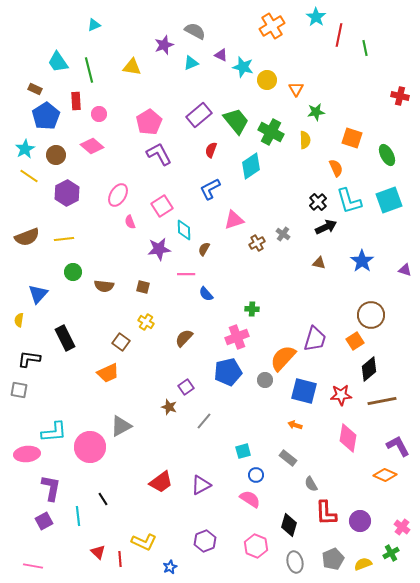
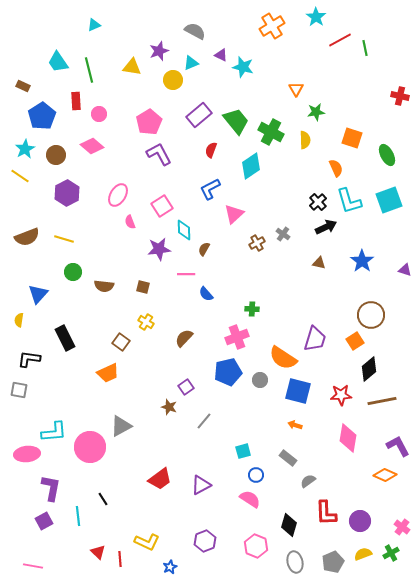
red line at (339, 35): moved 1 px right, 5 px down; rotated 50 degrees clockwise
purple star at (164, 45): moved 5 px left, 6 px down
yellow circle at (267, 80): moved 94 px left
brown rectangle at (35, 89): moved 12 px left, 3 px up
blue pentagon at (46, 116): moved 4 px left
yellow line at (29, 176): moved 9 px left
pink triangle at (234, 220): moved 6 px up; rotated 25 degrees counterclockwise
yellow line at (64, 239): rotated 24 degrees clockwise
orange semicircle at (283, 358): rotated 100 degrees counterclockwise
gray circle at (265, 380): moved 5 px left
blue square at (304, 391): moved 6 px left
red trapezoid at (161, 482): moved 1 px left, 3 px up
gray semicircle at (311, 484): moved 3 px left, 3 px up; rotated 84 degrees clockwise
yellow L-shape at (144, 542): moved 3 px right
gray pentagon at (333, 559): moved 3 px down
yellow semicircle at (363, 564): moved 10 px up
